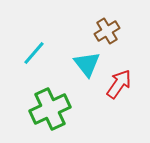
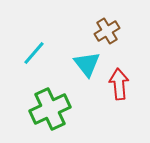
red arrow: rotated 40 degrees counterclockwise
